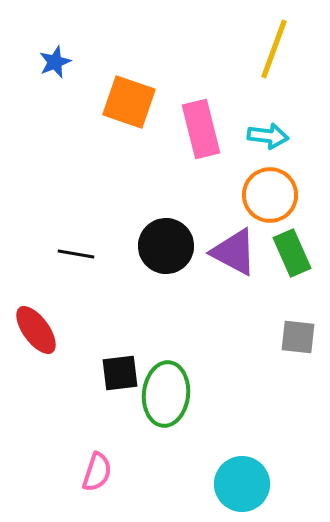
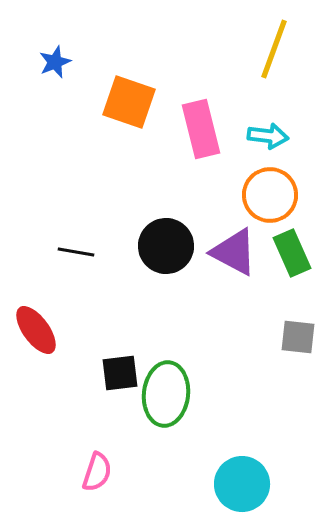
black line: moved 2 px up
